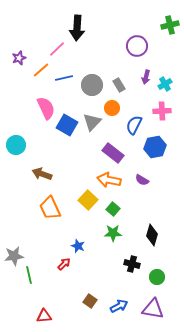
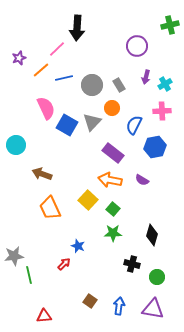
orange arrow: moved 1 px right
blue arrow: rotated 54 degrees counterclockwise
